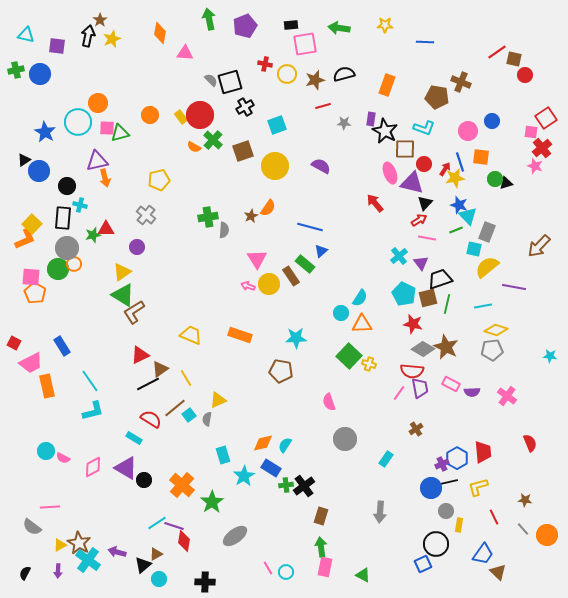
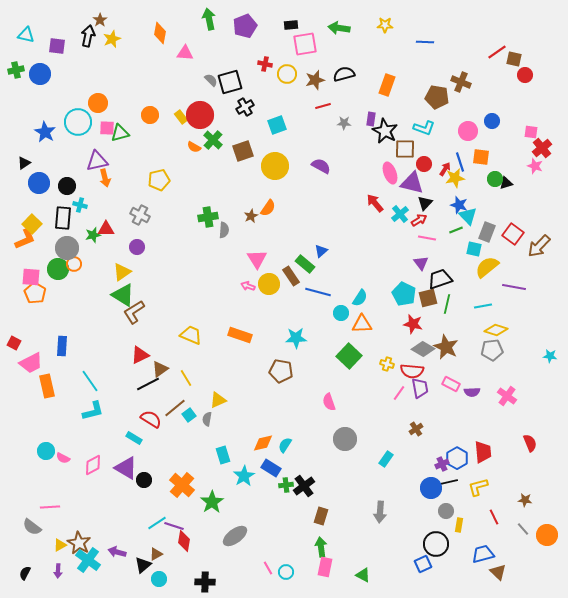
red square at (546, 118): moved 33 px left, 116 px down; rotated 20 degrees counterclockwise
black triangle at (24, 160): moved 3 px down
blue circle at (39, 171): moved 12 px down
gray cross at (146, 215): moved 6 px left; rotated 12 degrees counterclockwise
blue line at (310, 227): moved 8 px right, 65 px down
cyan cross at (399, 256): moved 1 px right, 42 px up
blue rectangle at (62, 346): rotated 36 degrees clockwise
yellow cross at (369, 364): moved 18 px right
pink diamond at (93, 467): moved 2 px up
blue trapezoid at (483, 554): rotated 140 degrees counterclockwise
